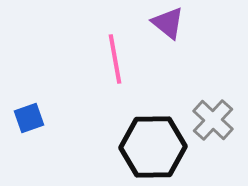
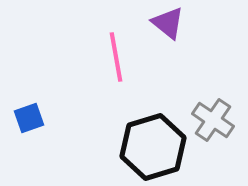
pink line: moved 1 px right, 2 px up
gray cross: rotated 9 degrees counterclockwise
black hexagon: rotated 16 degrees counterclockwise
